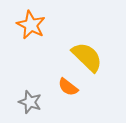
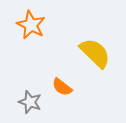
yellow semicircle: moved 8 px right, 4 px up
orange semicircle: moved 6 px left
